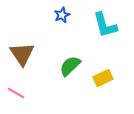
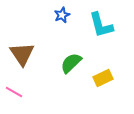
cyan L-shape: moved 4 px left
green semicircle: moved 1 px right, 3 px up
pink line: moved 2 px left, 1 px up
